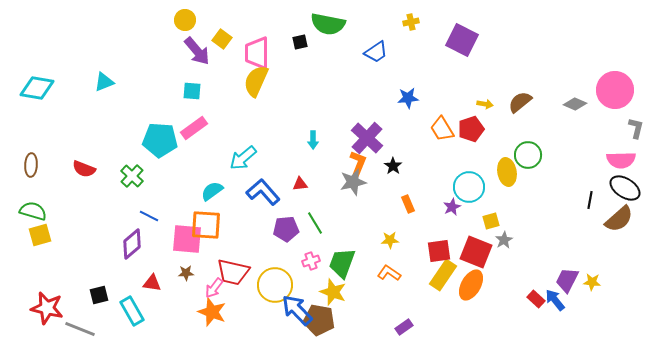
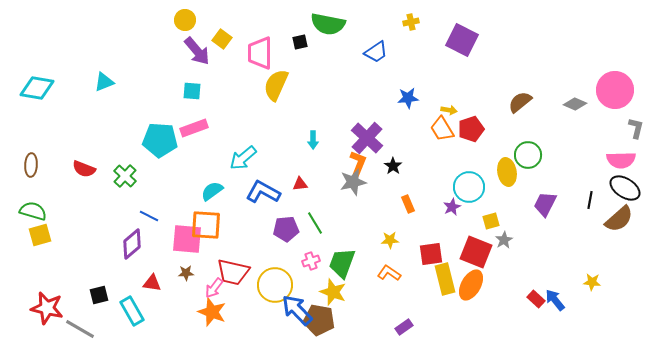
pink trapezoid at (257, 53): moved 3 px right
yellow semicircle at (256, 81): moved 20 px right, 4 px down
yellow arrow at (485, 104): moved 36 px left, 6 px down
pink rectangle at (194, 128): rotated 16 degrees clockwise
green cross at (132, 176): moved 7 px left
blue L-shape at (263, 192): rotated 20 degrees counterclockwise
red square at (439, 251): moved 8 px left, 3 px down
yellow rectangle at (443, 275): moved 2 px right, 4 px down; rotated 48 degrees counterclockwise
purple trapezoid at (567, 280): moved 22 px left, 76 px up
gray line at (80, 329): rotated 8 degrees clockwise
